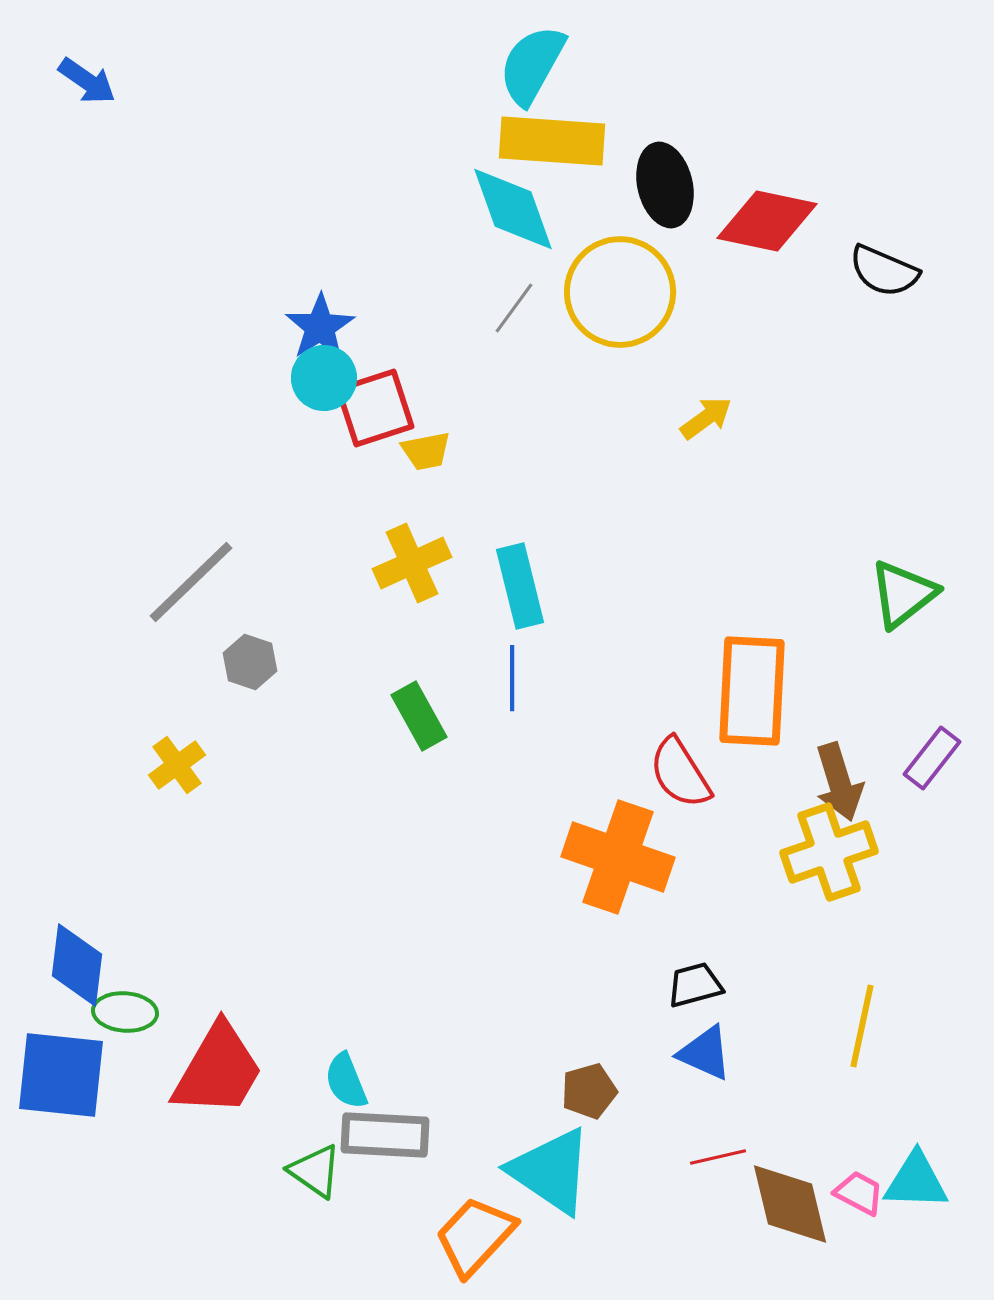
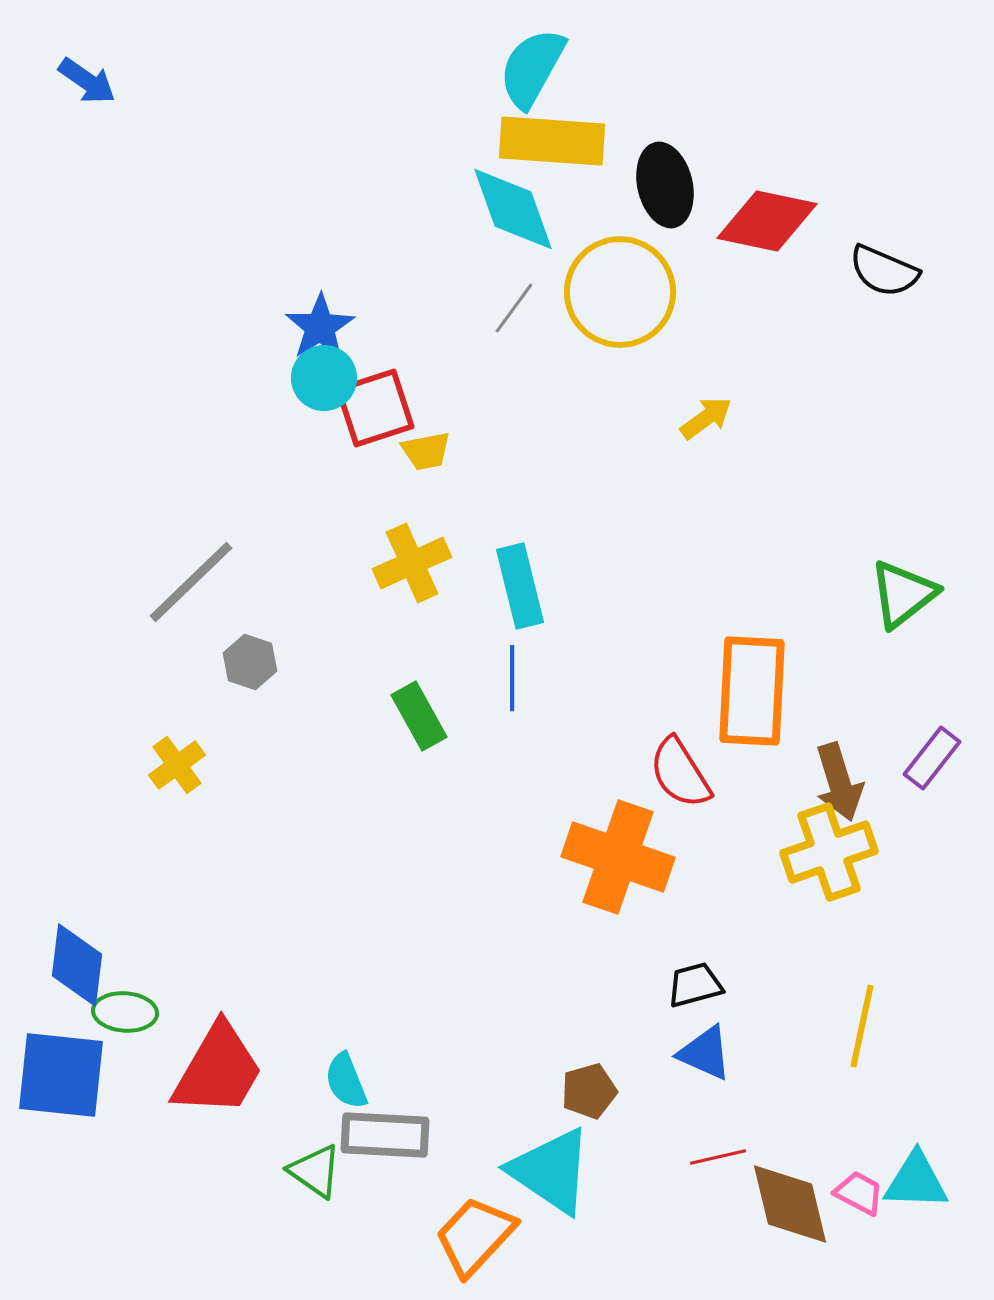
cyan semicircle at (532, 65): moved 3 px down
